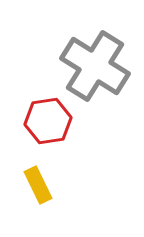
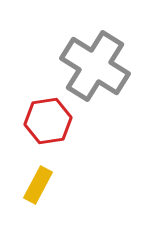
yellow rectangle: rotated 54 degrees clockwise
